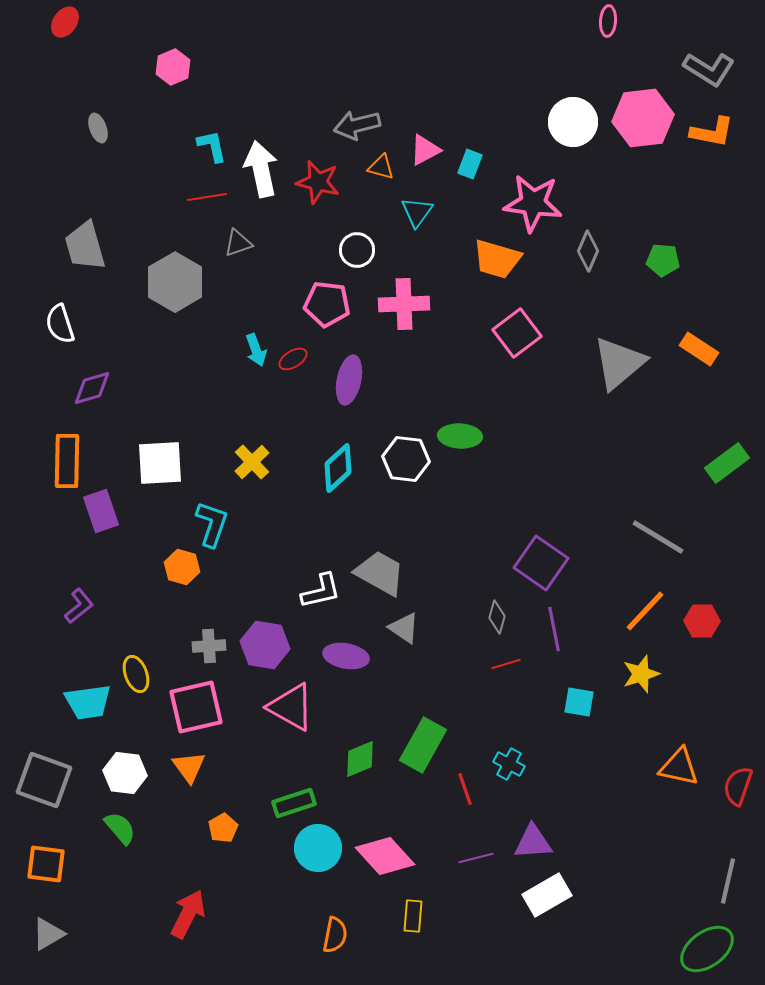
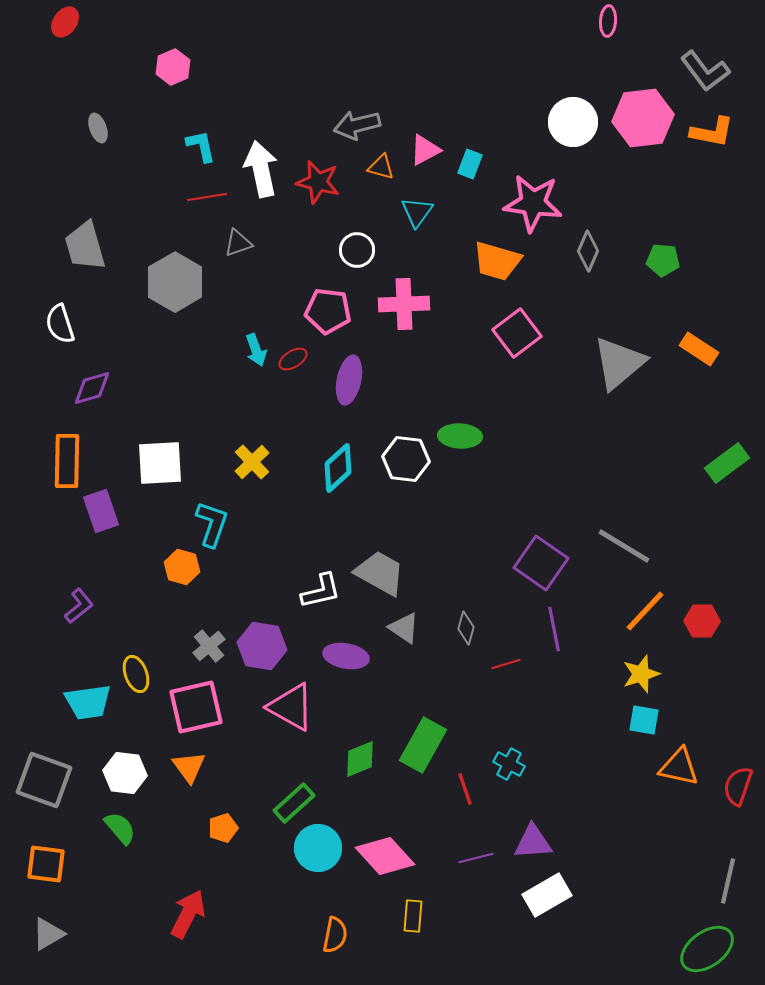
gray L-shape at (709, 69): moved 4 px left, 2 px down; rotated 21 degrees clockwise
cyan L-shape at (212, 146): moved 11 px left
orange trapezoid at (497, 259): moved 2 px down
pink pentagon at (327, 304): moved 1 px right, 7 px down
gray line at (658, 537): moved 34 px left, 9 px down
gray diamond at (497, 617): moved 31 px left, 11 px down
purple hexagon at (265, 645): moved 3 px left, 1 px down
gray cross at (209, 646): rotated 36 degrees counterclockwise
cyan square at (579, 702): moved 65 px right, 18 px down
green rectangle at (294, 803): rotated 24 degrees counterclockwise
orange pentagon at (223, 828): rotated 12 degrees clockwise
